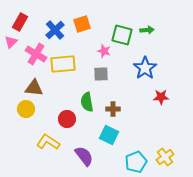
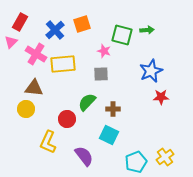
blue star: moved 6 px right, 3 px down; rotated 10 degrees clockwise
green semicircle: rotated 54 degrees clockwise
yellow L-shape: rotated 100 degrees counterclockwise
